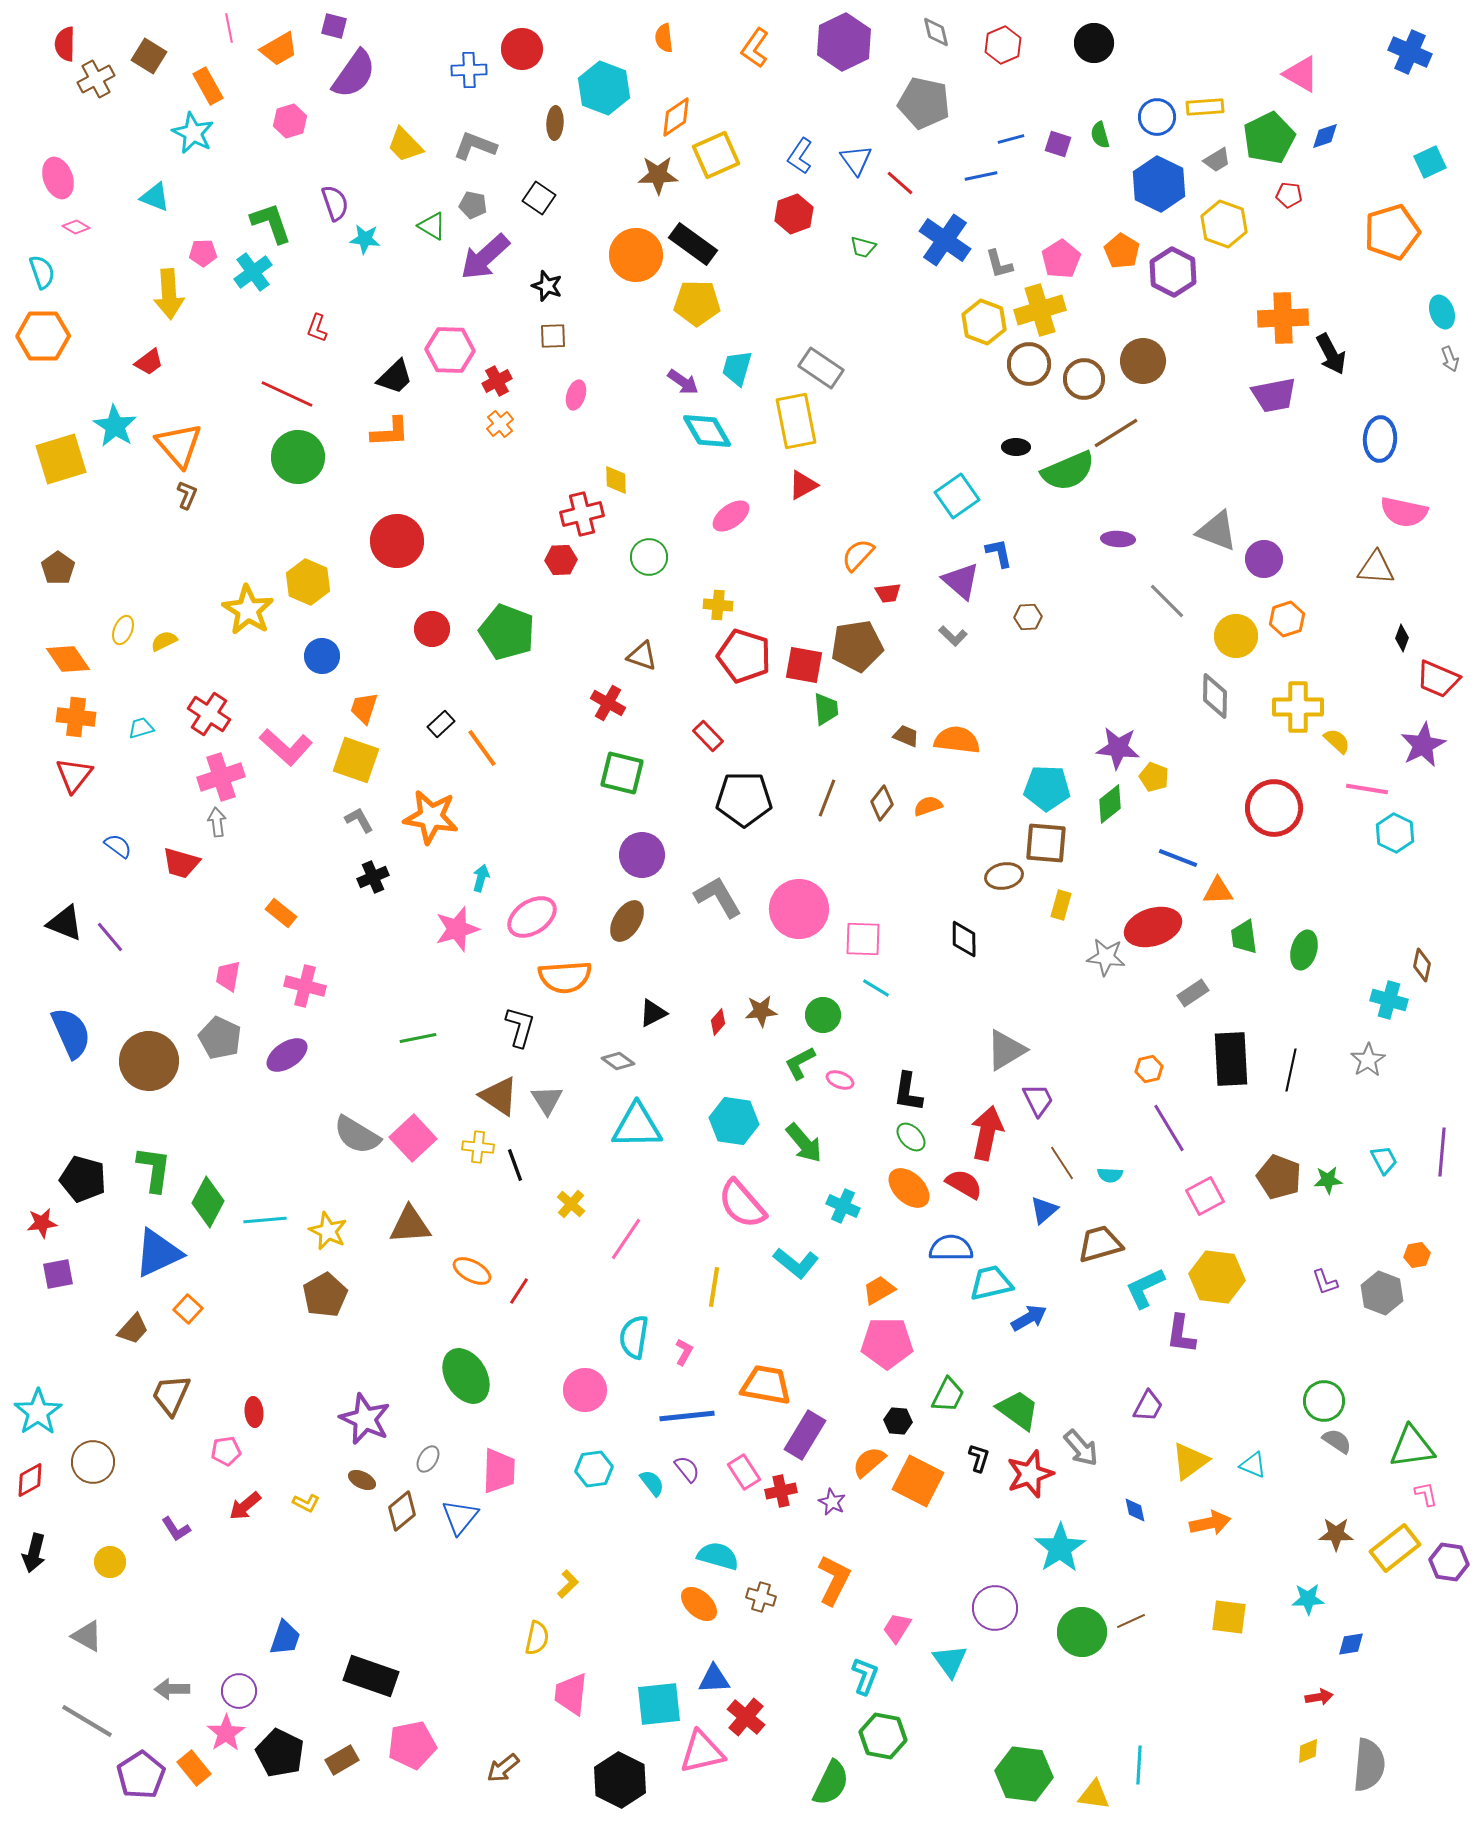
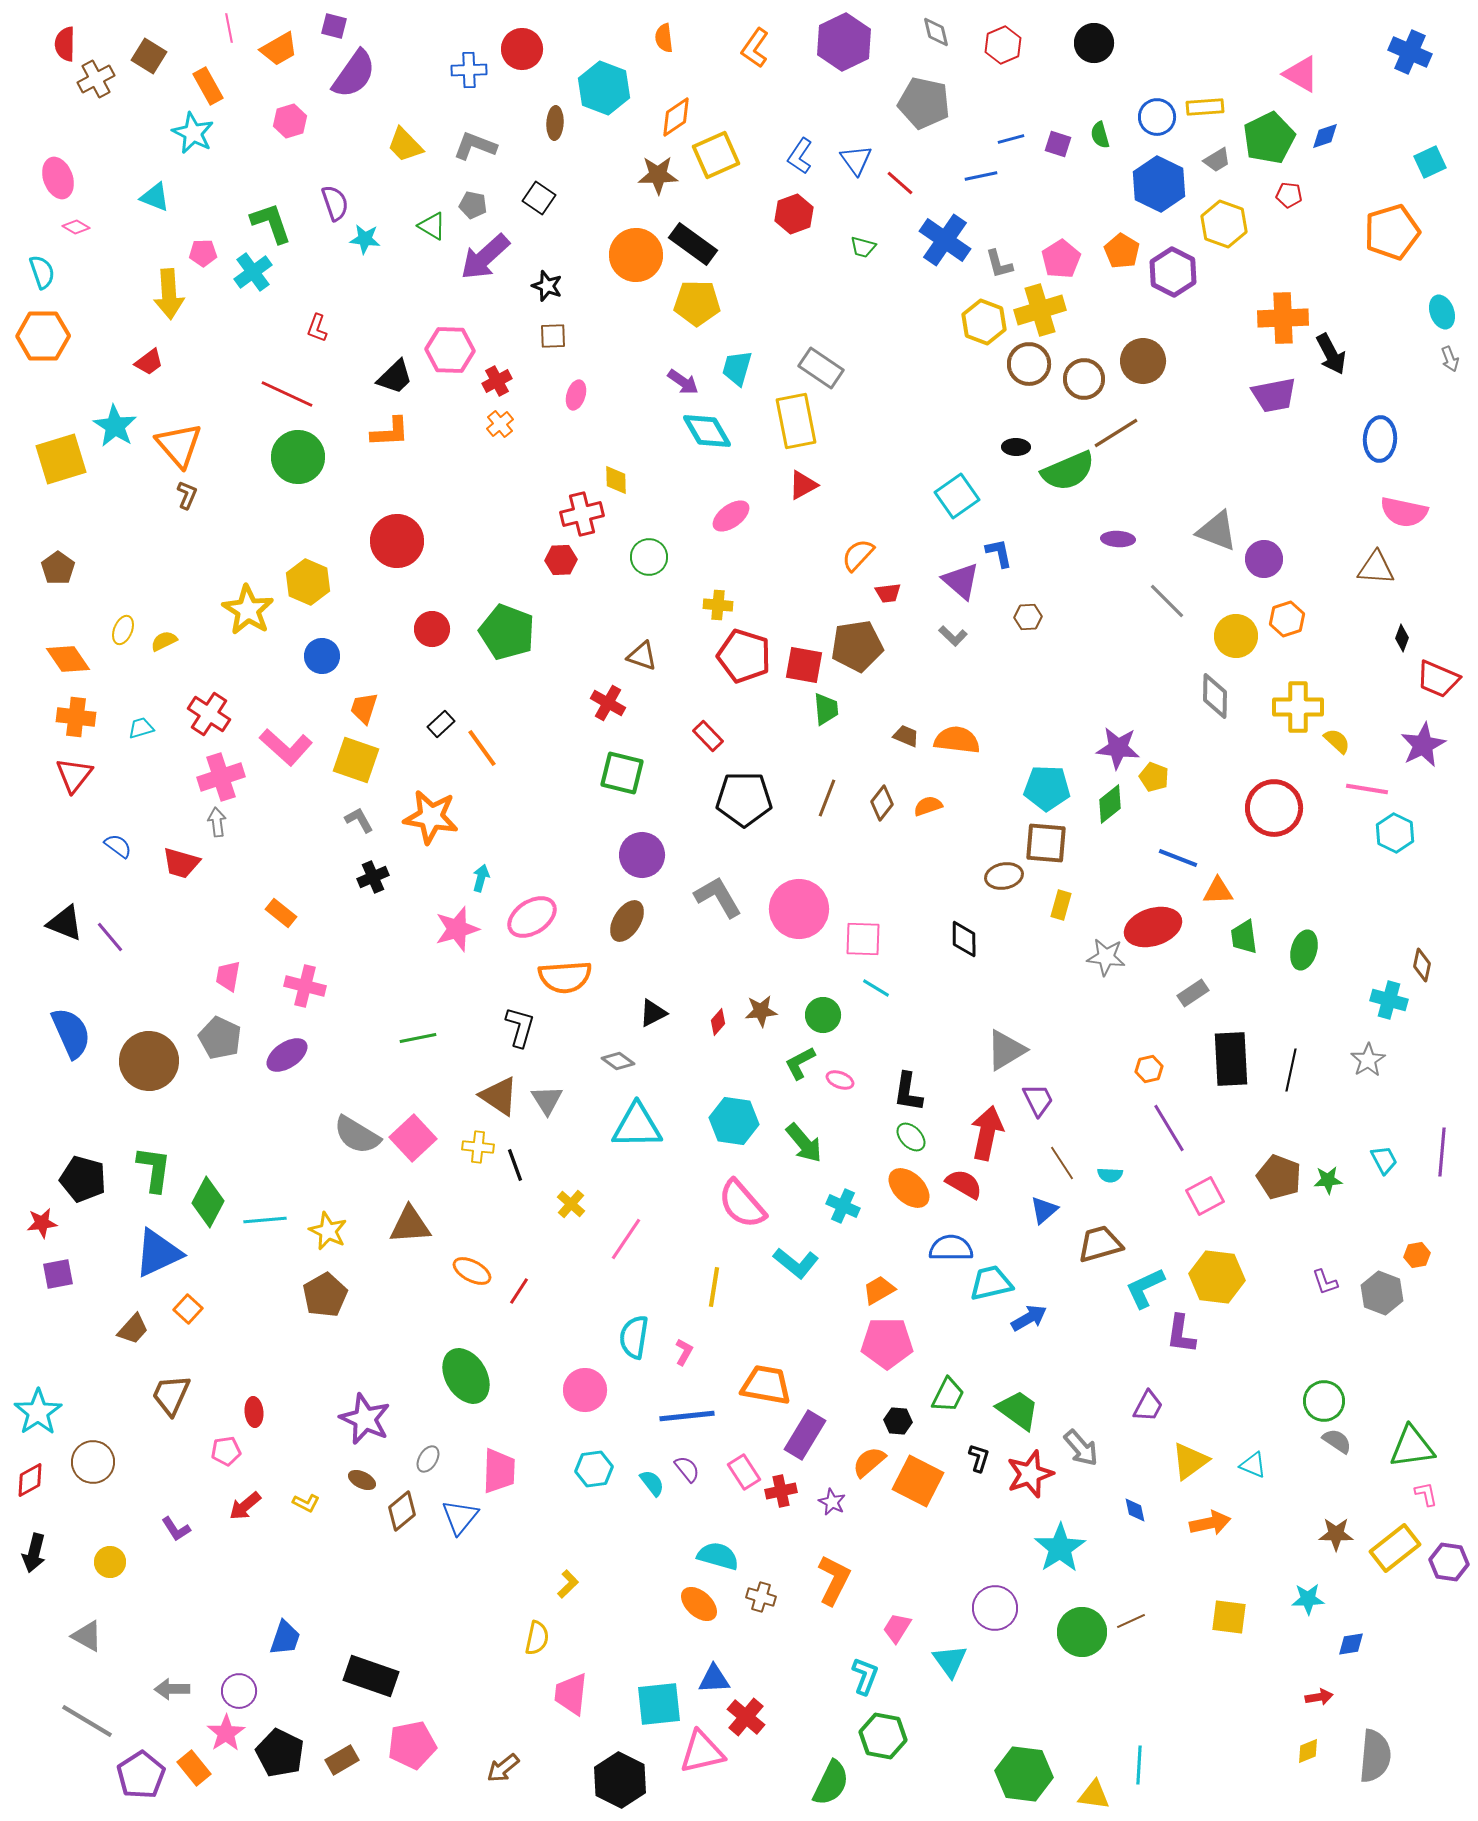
gray semicircle at (1369, 1765): moved 6 px right, 9 px up
